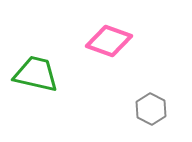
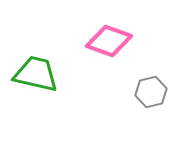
gray hexagon: moved 17 px up; rotated 20 degrees clockwise
